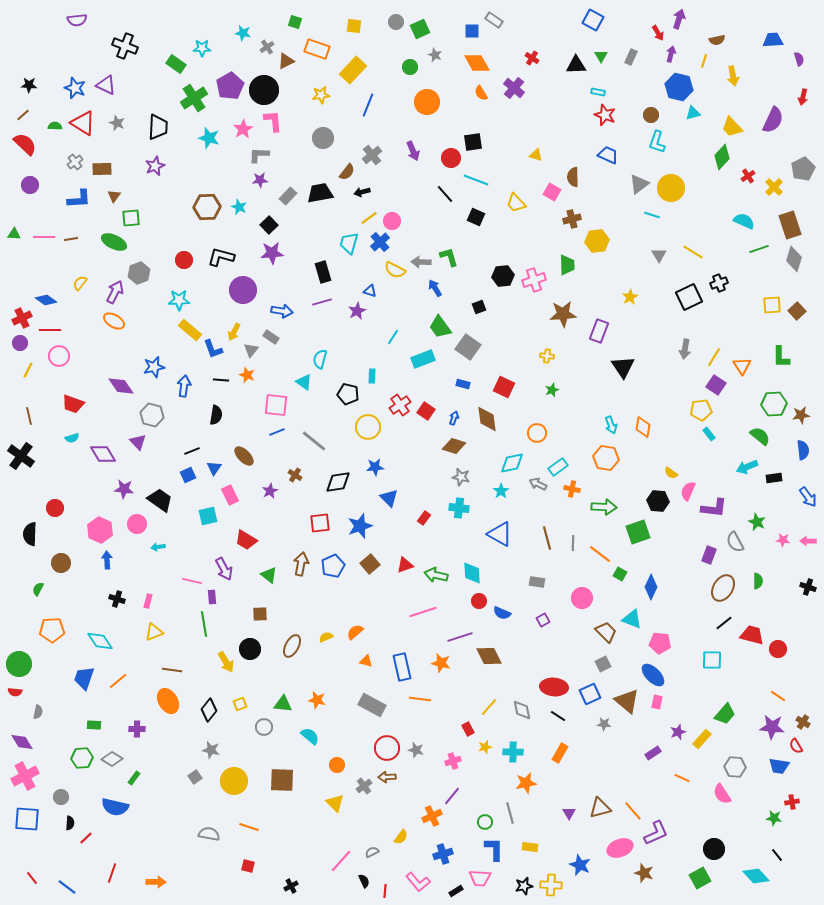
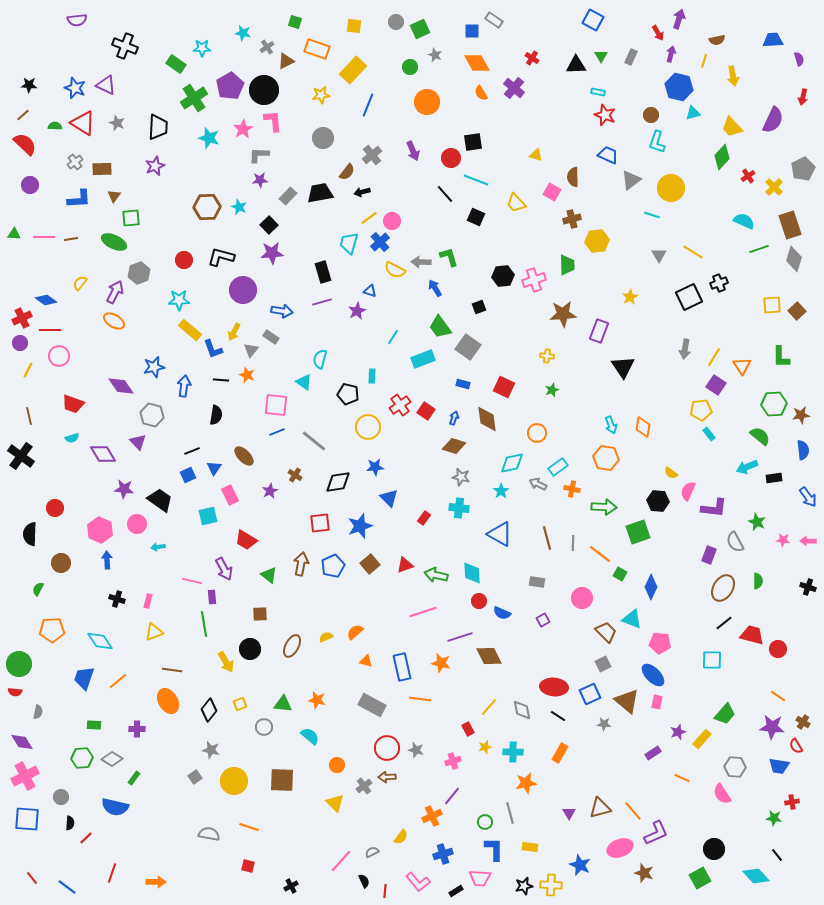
gray triangle at (639, 184): moved 8 px left, 4 px up
